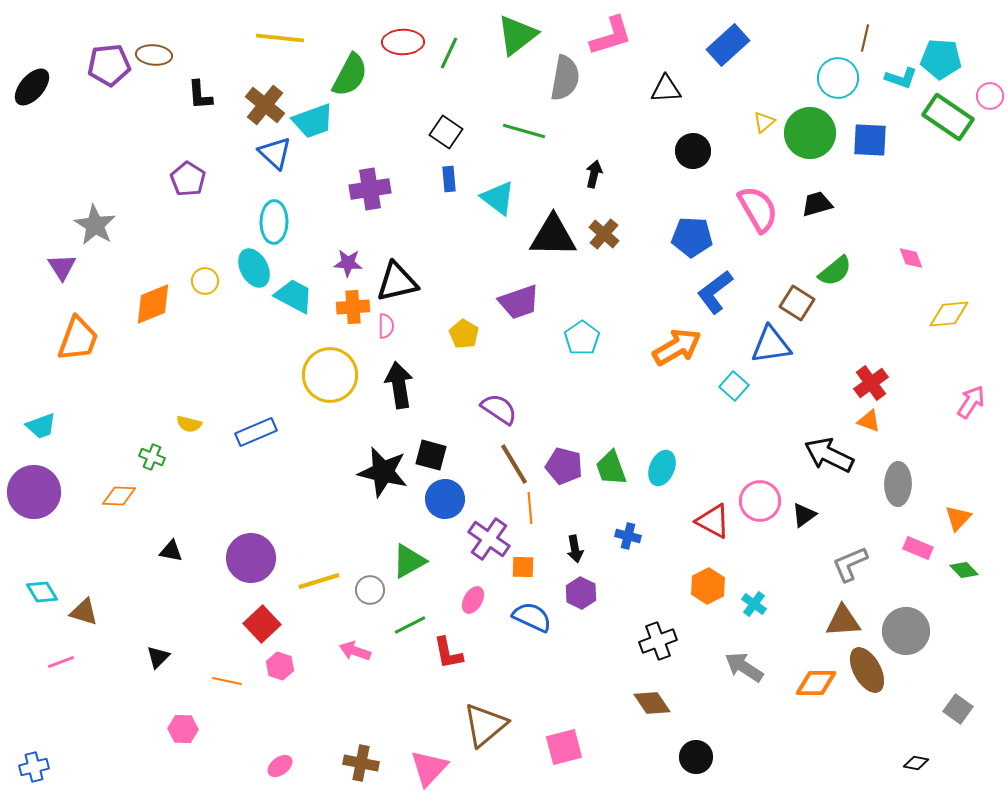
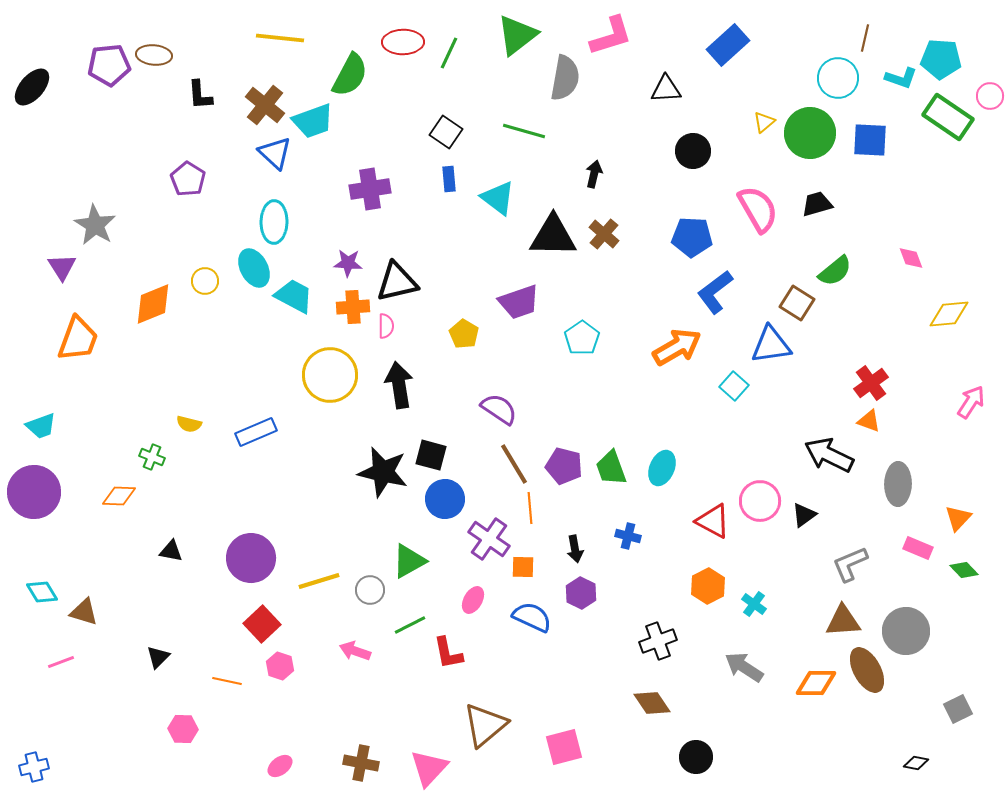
gray square at (958, 709): rotated 28 degrees clockwise
